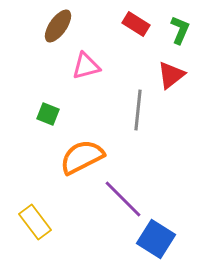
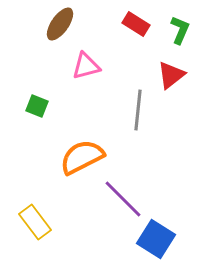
brown ellipse: moved 2 px right, 2 px up
green square: moved 11 px left, 8 px up
